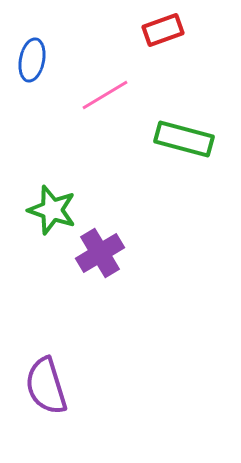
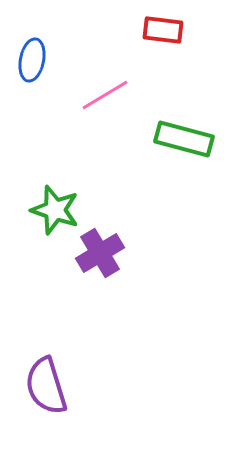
red rectangle: rotated 27 degrees clockwise
green star: moved 3 px right
